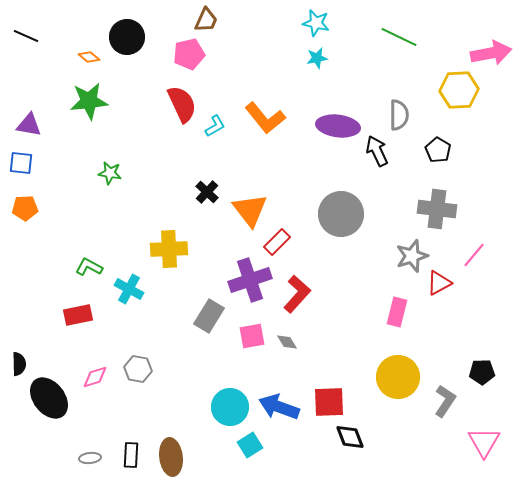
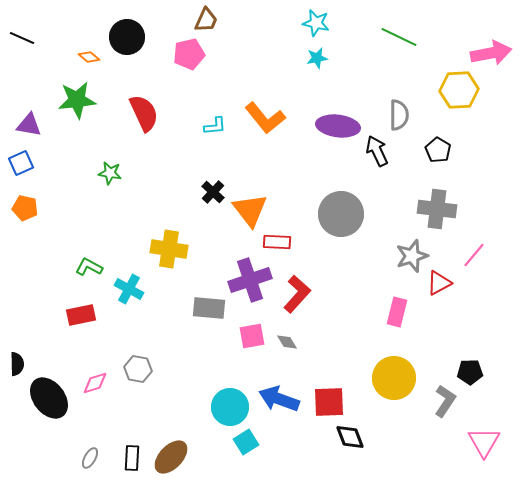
black line at (26, 36): moved 4 px left, 2 px down
green star at (89, 101): moved 12 px left, 1 px up
red semicircle at (182, 104): moved 38 px left, 9 px down
cyan L-shape at (215, 126): rotated 25 degrees clockwise
blue square at (21, 163): rotated 30 degrees counterclockwise
black cross at (207, 192): moved 6 px right
orange pentagon at (25, 208): rotated 15 degrees clockwise
red rectangle at (277, 242): rotated 48 degrees clockwise
yellow cross at (169, 249): rotated 12 degrees clockwise
red rectangle at (78, 315): moved 3 px right
gray rectangle at (209, 316): moved 8 px up; rotated 64 degrees clockwise
black semicircle at (19, 364): moved 2 px left
black pentagon at (482, 372): moved 12 px left
pink diamond at (95, 377): moved 6 px down
yellow circle at (398, 377): moved 4 px left, 1 px down
blue arrow at (279, 407): moved 8 px up
cyan square at (250, 445): moved 4 px left, 3 px up
black rectangle at (131, 455): moved 1 px right, 3 px down
brown ellipse at (171, 457): rotated 51 degrees clockwise
gray ellipse at (90, 458): rotated 55 degrees counterclockwise
